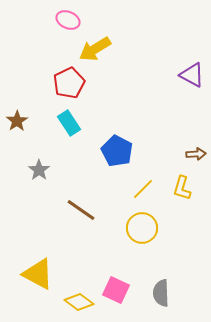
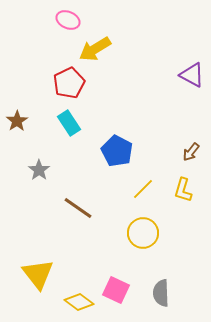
brown arrow: moved 5 px left, 2 px up; rotated 132 degrees clockwise
yellow L-shape: moved 1 px right, 2 px down
brown line: moved 3 px left, 2 px up
yellow circle: moved 1 px right, 5 px down
yellow triangle: rotated 24 degrees clockwise
